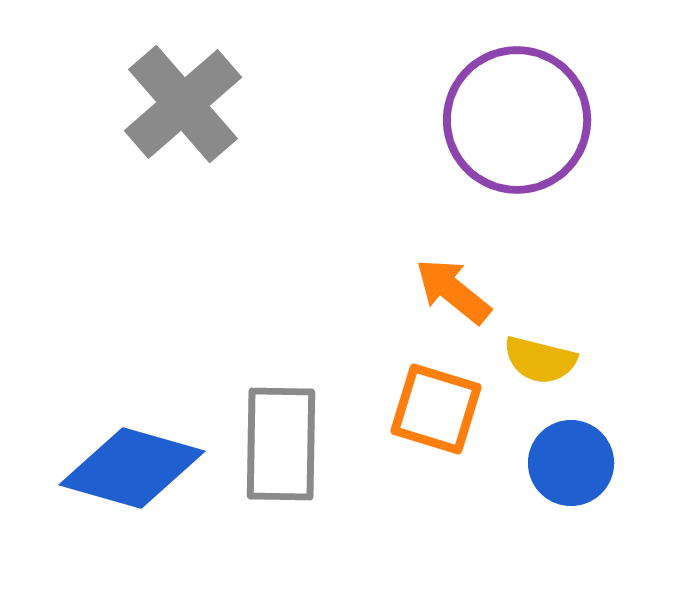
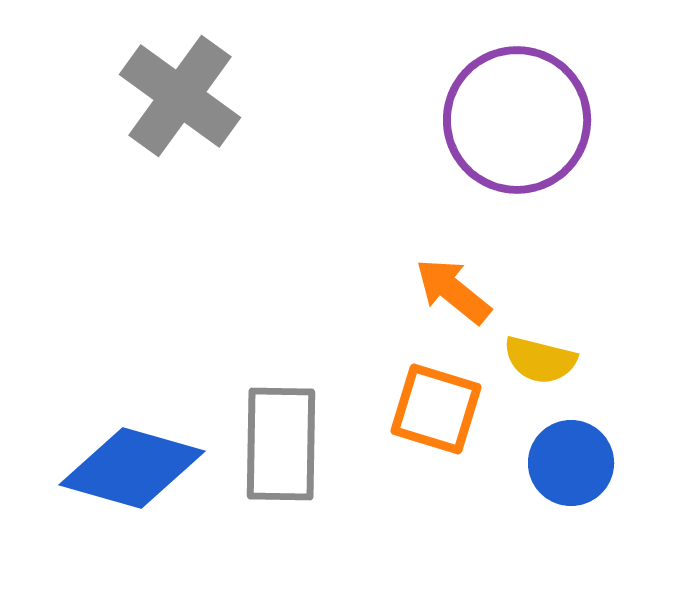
gray cross: moved 3 px left, 8 px up; rotated 13 degrees counterclockwise
